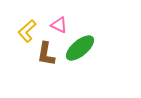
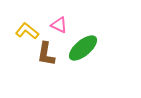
yellow L-shape: rotated 80 degrees clockwise
green ellipse: moved 3 px right
